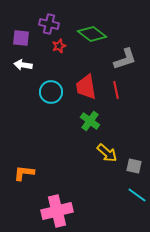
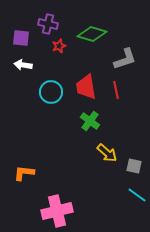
purple cross: moved 1 px left
green diamond: rotated 20 degrees counterclockwise
